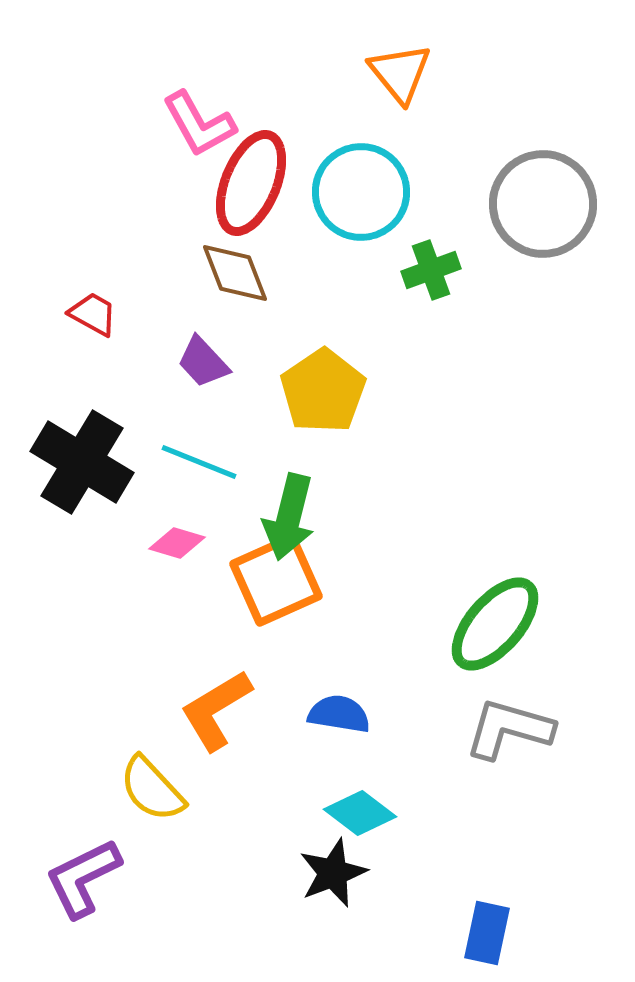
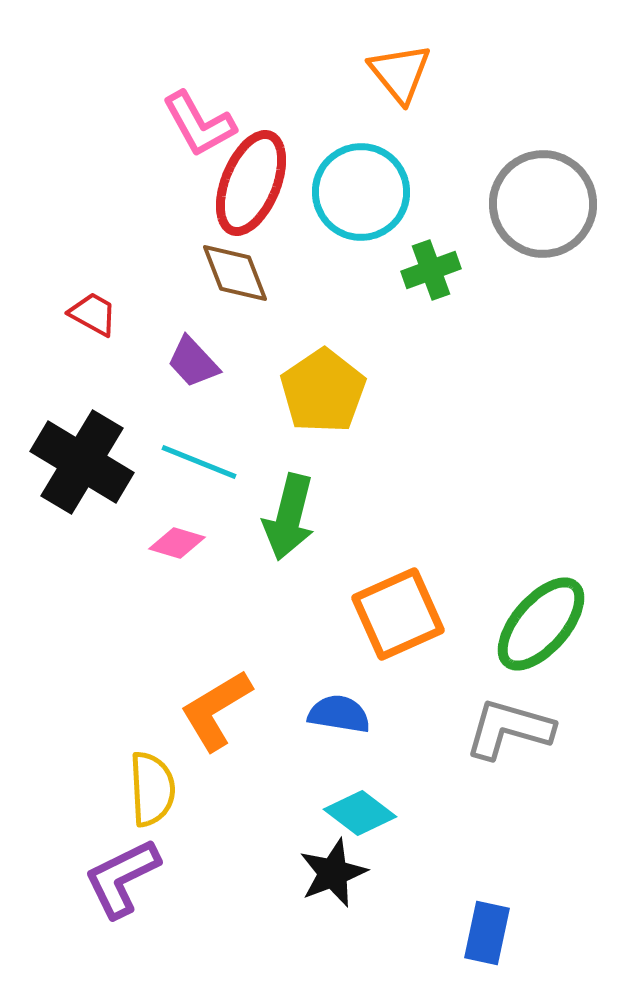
purple trapezoid: moved 10 px left
orange square: moved 122 px right, 34 px down
green ellipse: moved 46 px right
yellow semicircle: rotated 140 degrees counterclockwise
purple L-shape: moved 39 px right
